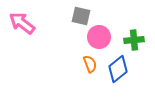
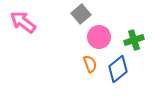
gray square: moved 2 px up; rotated 36 degrees clockwise
pink arrow: moved 1 px right, 1 px up
green cross: rotated 12 degrees counterclockwise
